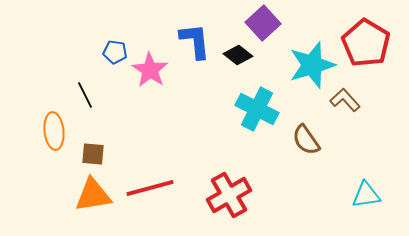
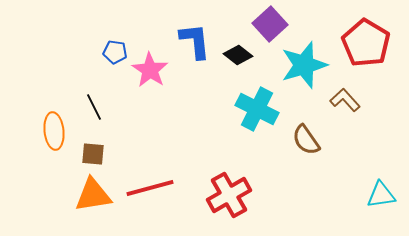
purple square: moved 7 px right, 1 px down
cyan star: moved 8 px left
black line: moved 9 px right, 12 px down
cyan triangle: moved 15 px right
